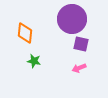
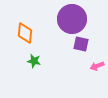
pink arrow: moved 18 px right, 2 px up
